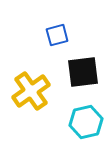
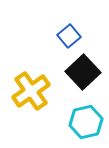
blue square: moved 12 px right, 1 px down; rotated 25 degrees counterclockwise
black square: rotated 36 degrees counterclockwise
